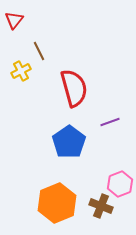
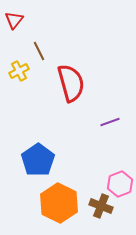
yellow cross: moved 2 px left
red semicircle: moved 3 px left, 5 px up
blue pentagon: moved 31 px left, 18 px down
orange hexagon: moved 2 px right; rotated 12 degrees counterclockwise
